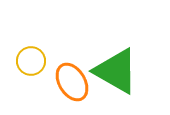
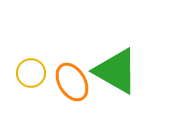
yellow circle: moved 12 px down
